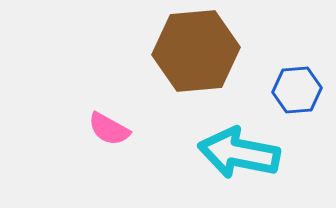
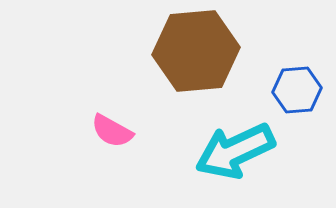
pink semicircle: moved 3 px right, 2 px down
cyan arrow: moved 4 px left, 2 px up; rotated 36 degrees counterclockwise
